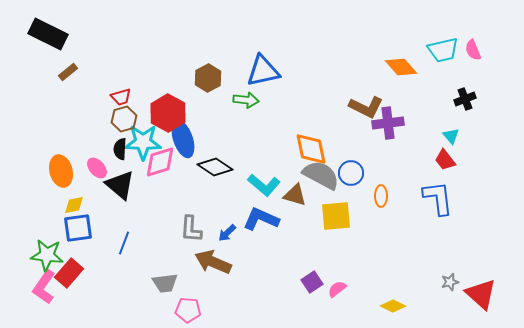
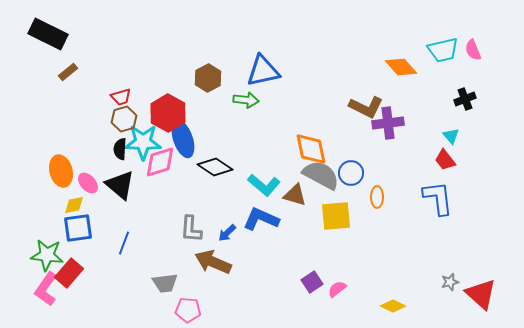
pink ellipse at (97, 168): moved 9 px left, 15 px down
orange ellipse at (381, 196): moved 4 px left, 1 px down
pink L-shape at (44, 287): moved 2 px right, 2 px down
